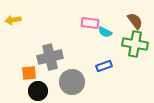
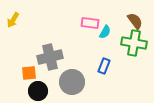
yellow arrow: rotated 49 degrees counterclockwise
cyan semicircle: rotated 88 degrees counterclockwise
green cross: moved 1 px left, 1 px up
blue rectangle: rotated 49 degrees counterclockwise
